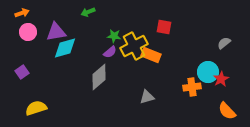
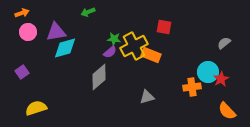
green star: moved 3 px down
